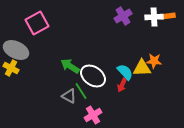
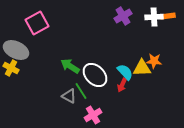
white ellipse: moved 2 px right, 1 px up; rotated 10 degrees clockwise
